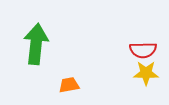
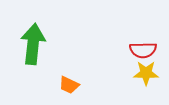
green arrow: moved 3 px left
orange trapezoid: rotated 145 degrees counterclockwise
